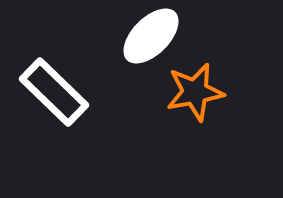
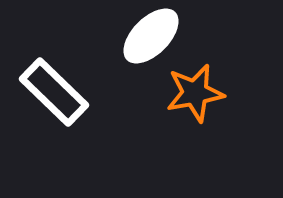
orange star: moved 1 px down
